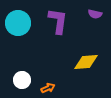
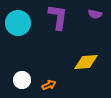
purple L-shape: moved 4 px up
orange arrow: moved 1 px right, 3 px up
